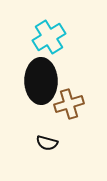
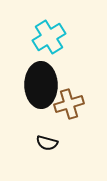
black ellipse: moved 4 px down
